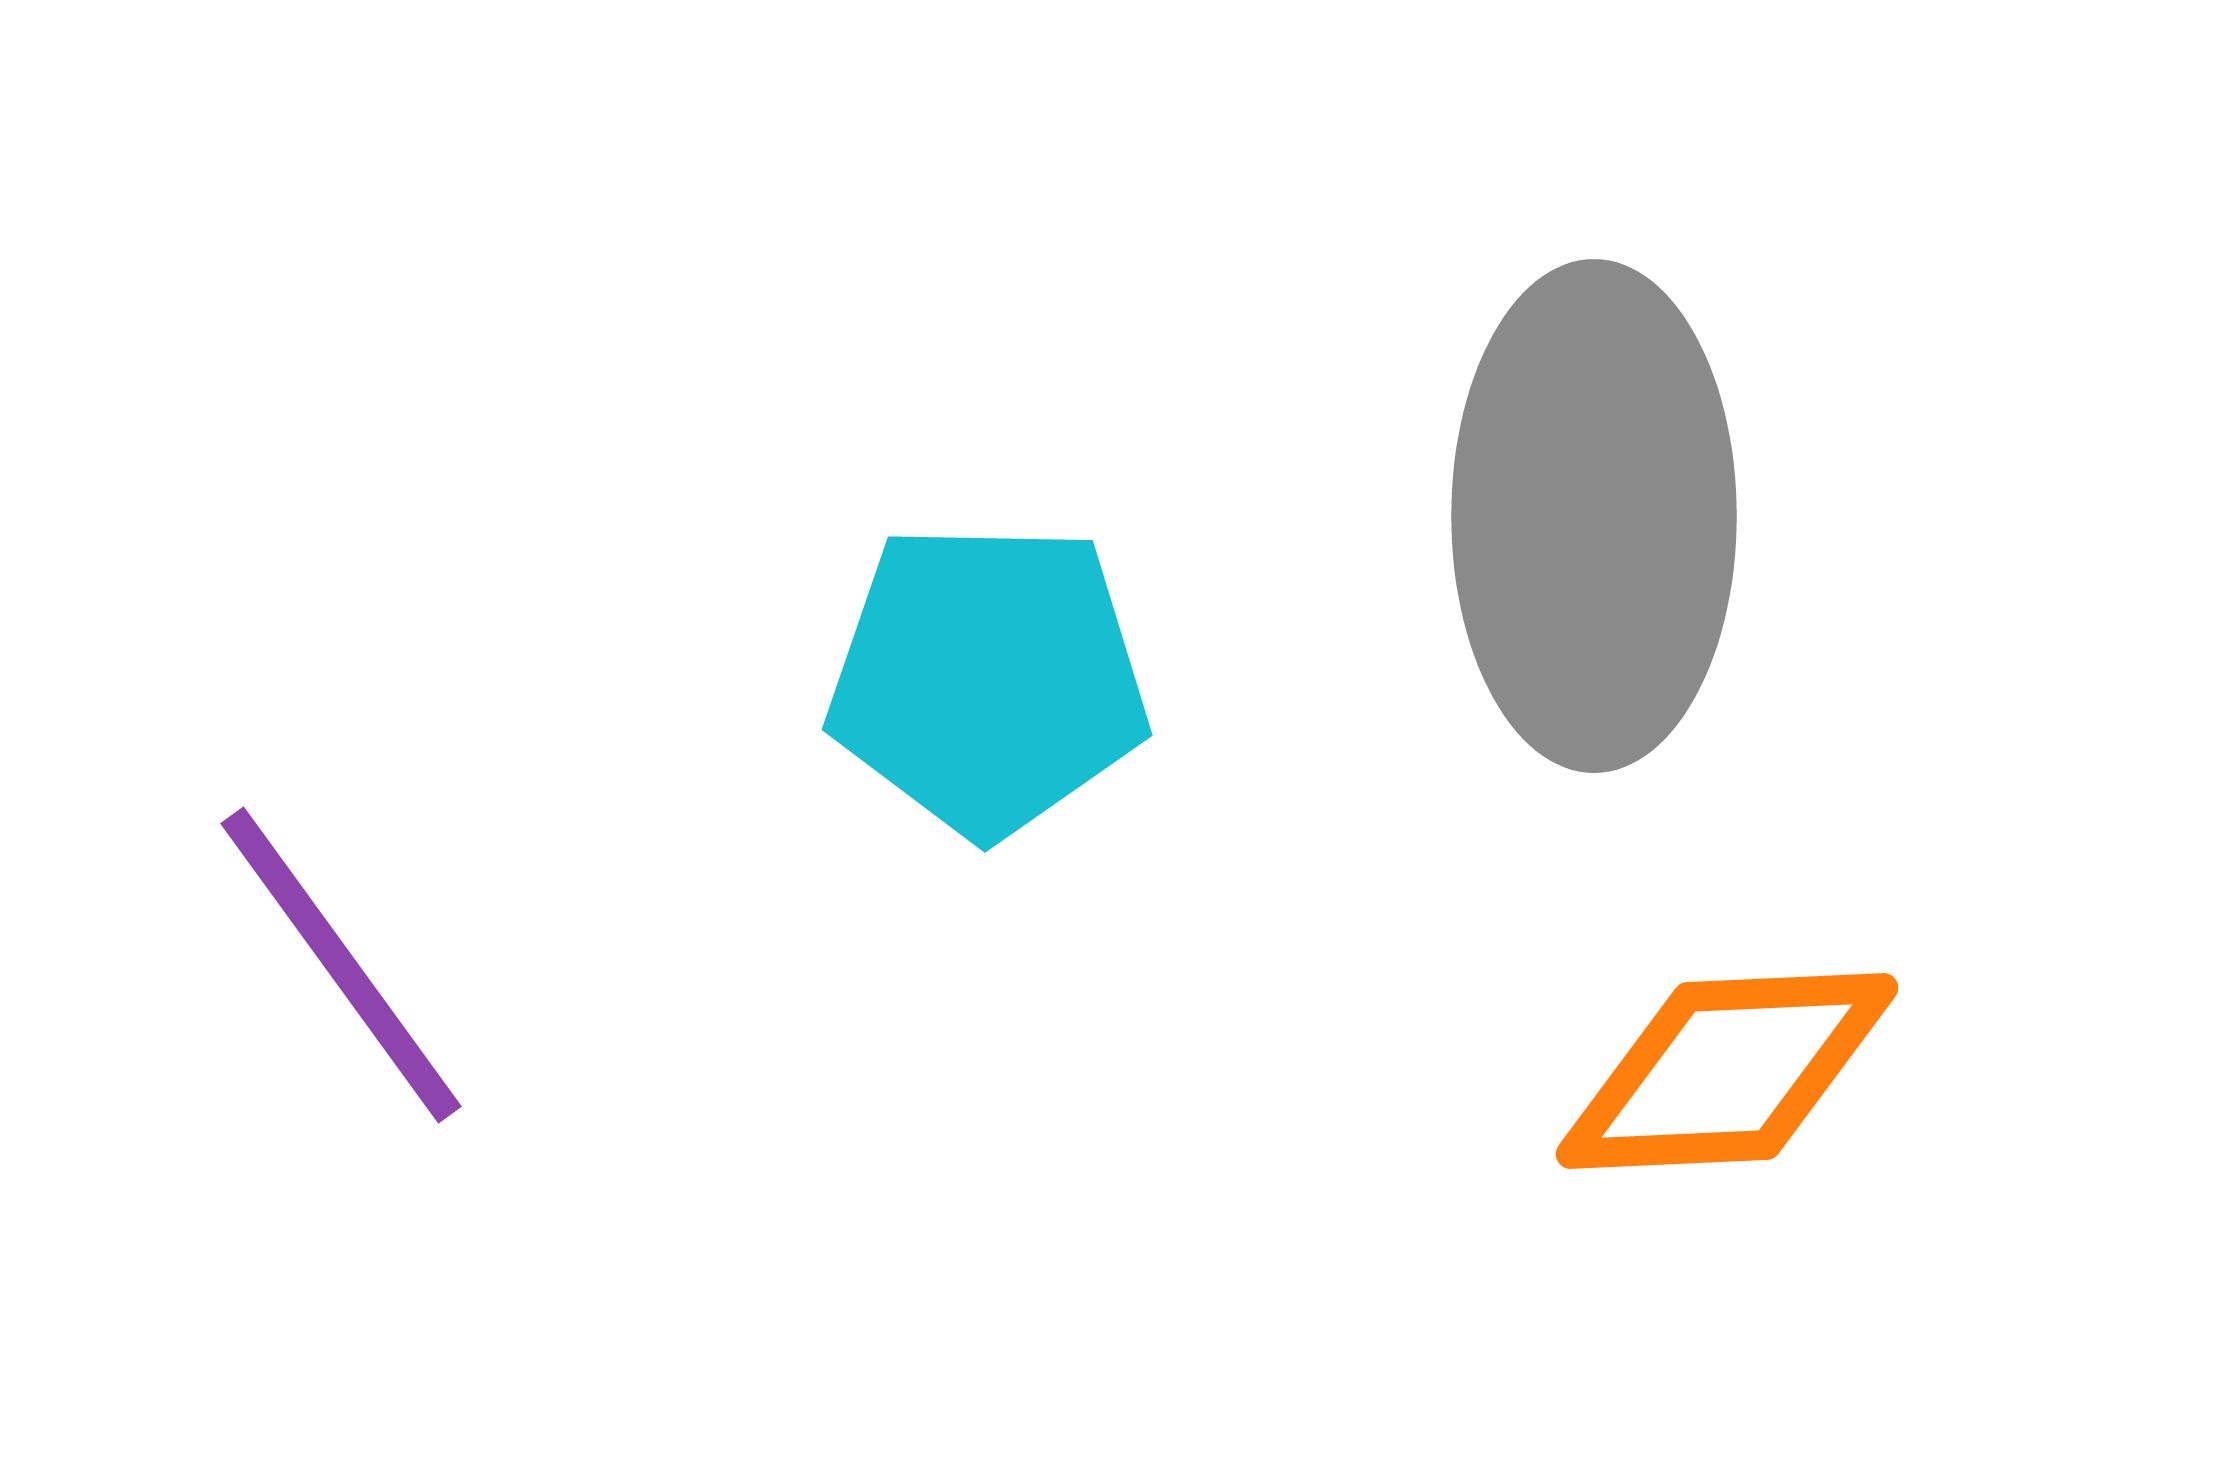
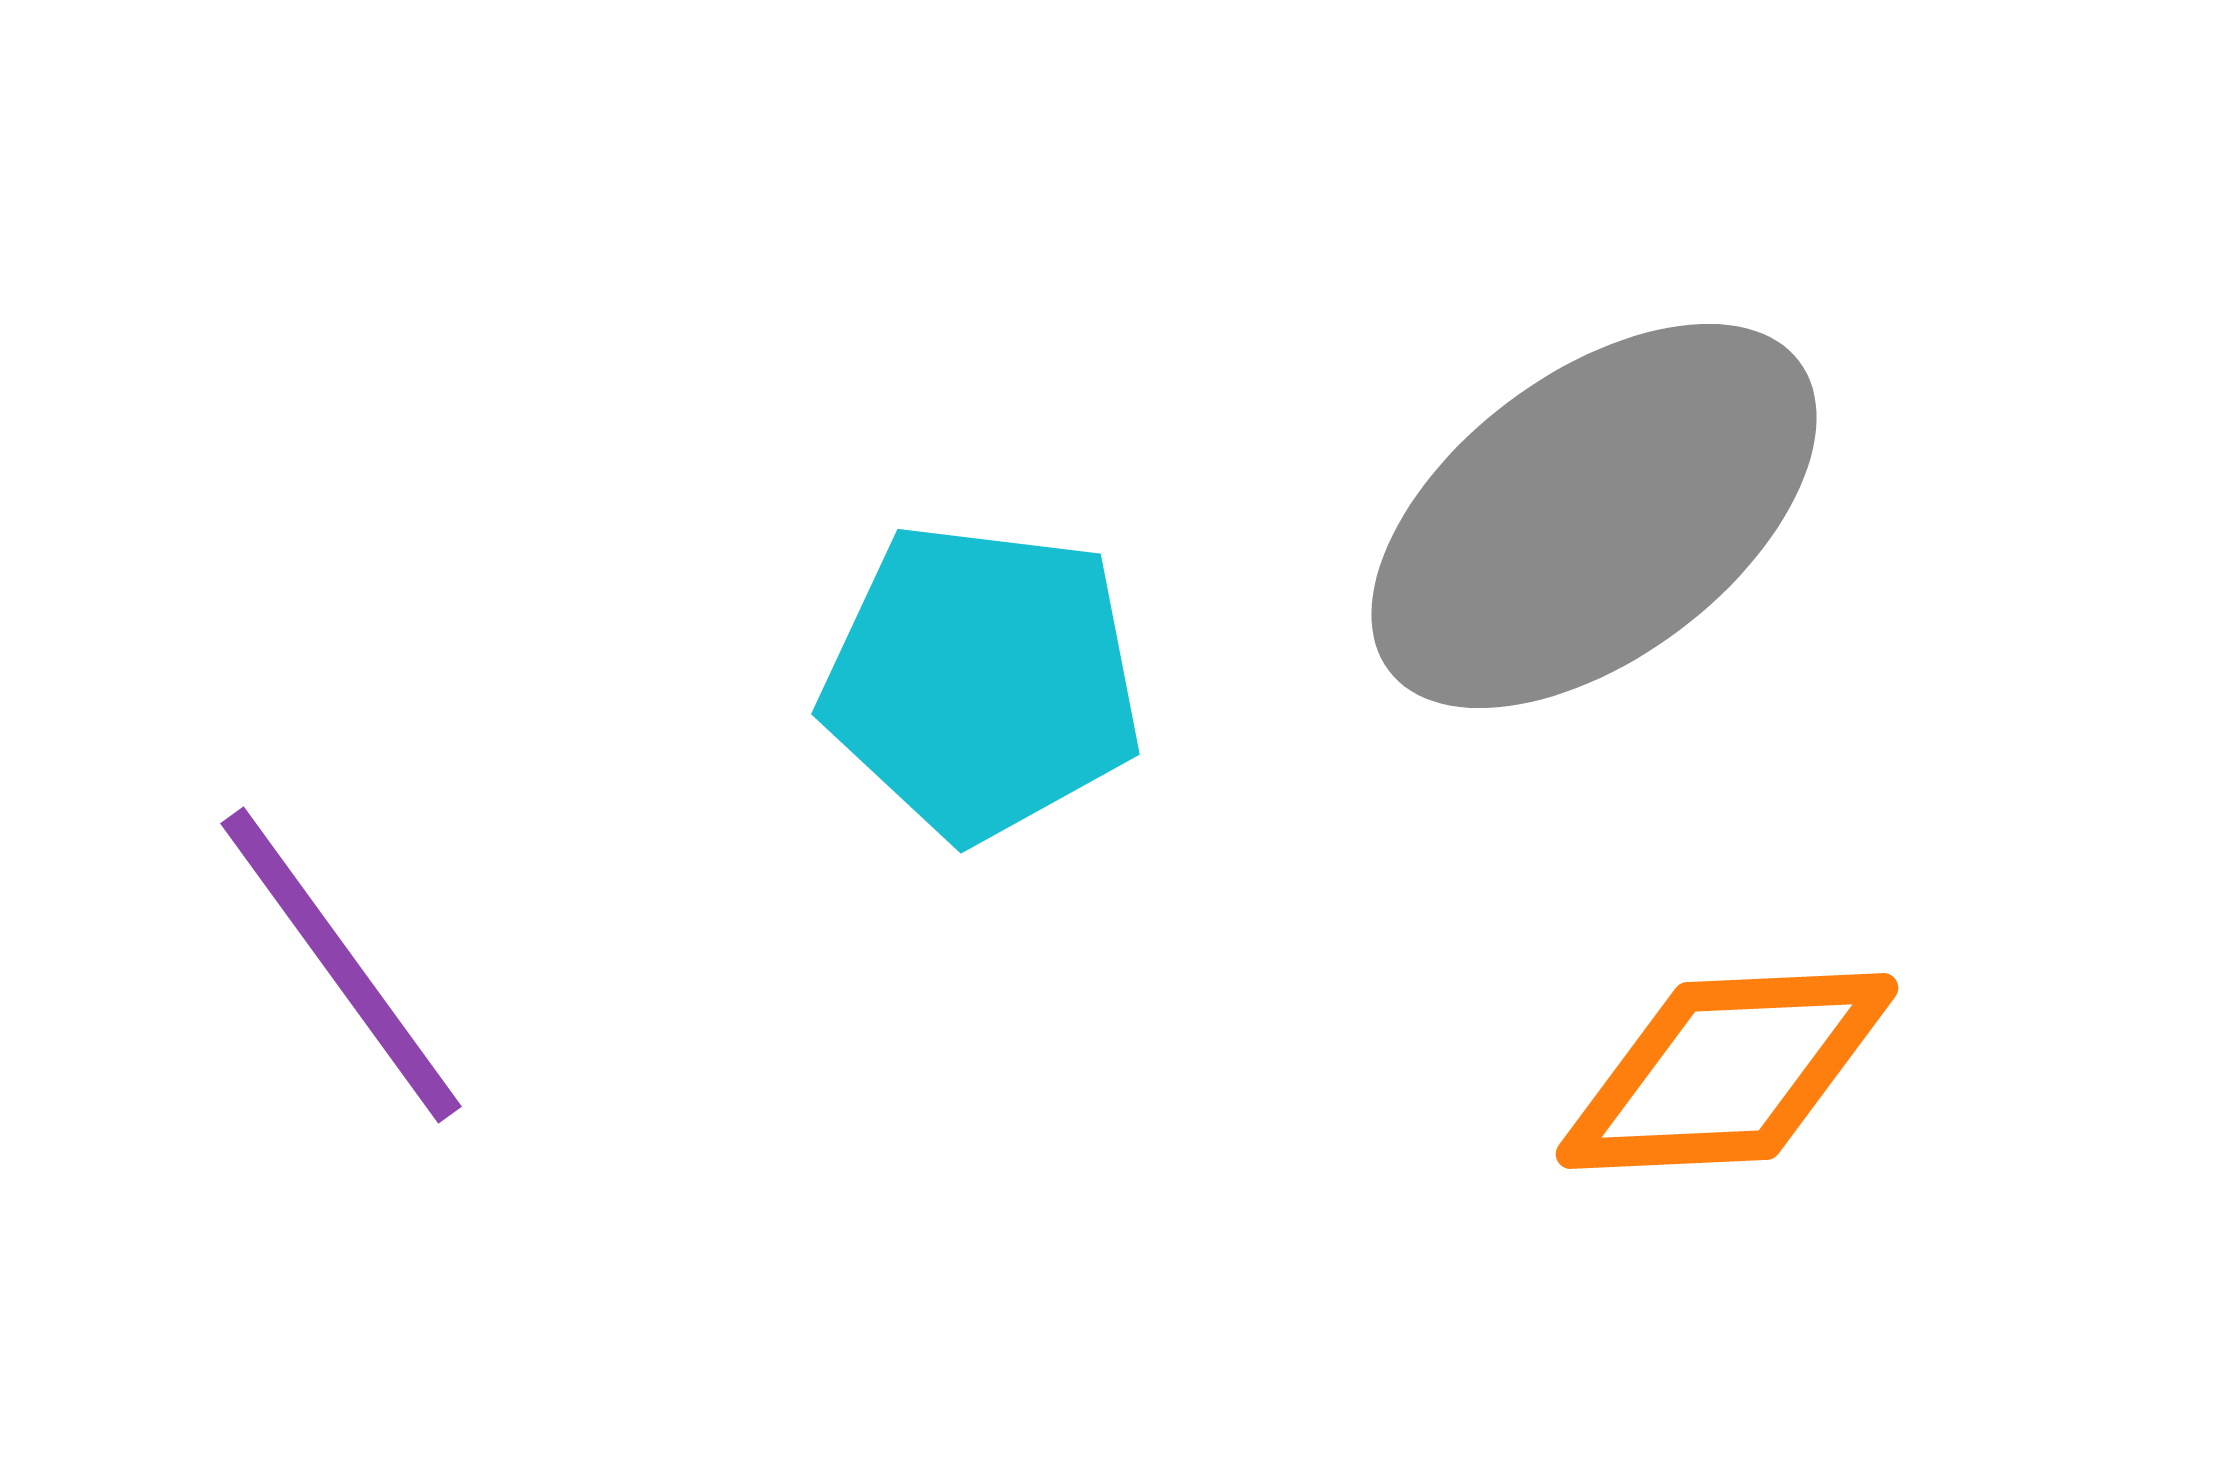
gray ellipse: rotated 53 degrees clockwise
cyan pentagon: moved 6 px left, 2 px down; rotated 6 degrees clockwise
